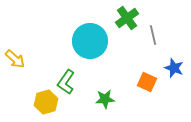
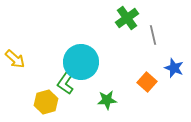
cyan circle: moved 9 px left, 21 px down
orange square: rotated 18 degrees clockwise
green star: moved 2 px right, 1 px down
